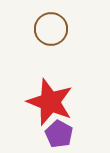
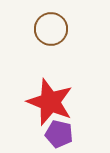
purple pentagon: rotated 16 degrees counterclockwise
